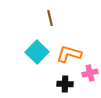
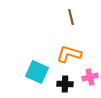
brown line: moved 21 px right, 1 px up
cyan square: moved 20 px down; rotated 20 degrees counterclockwise
pink cross: moved 4 px down
